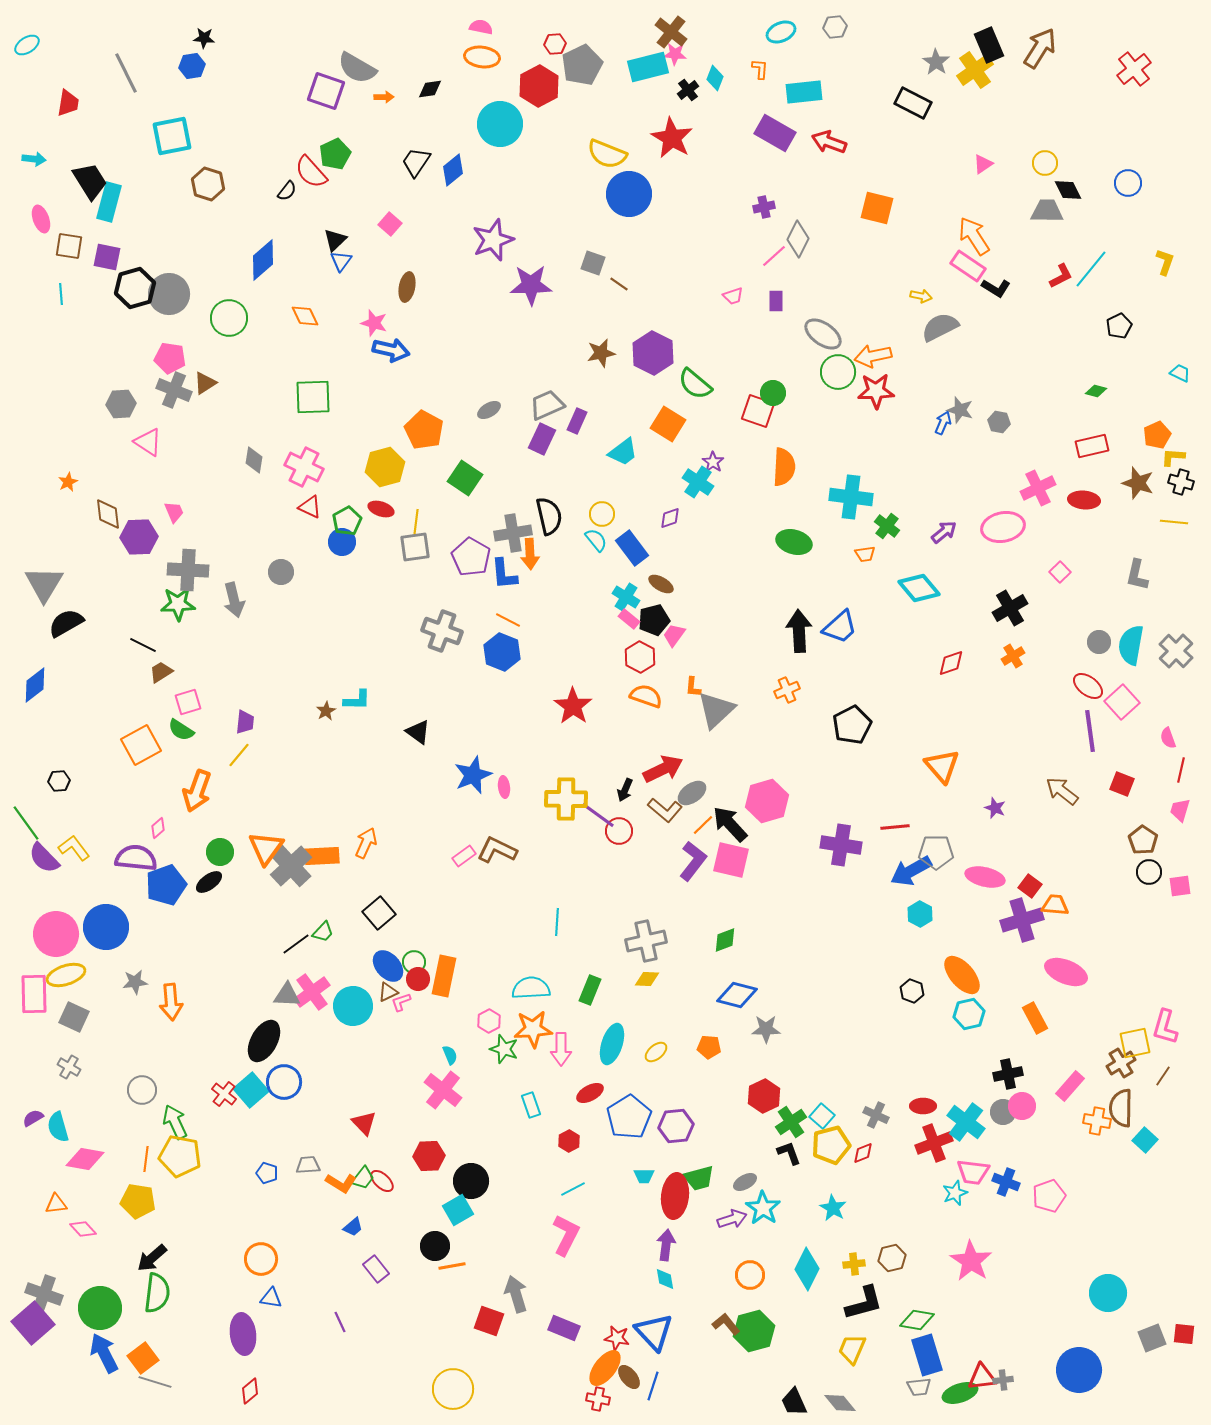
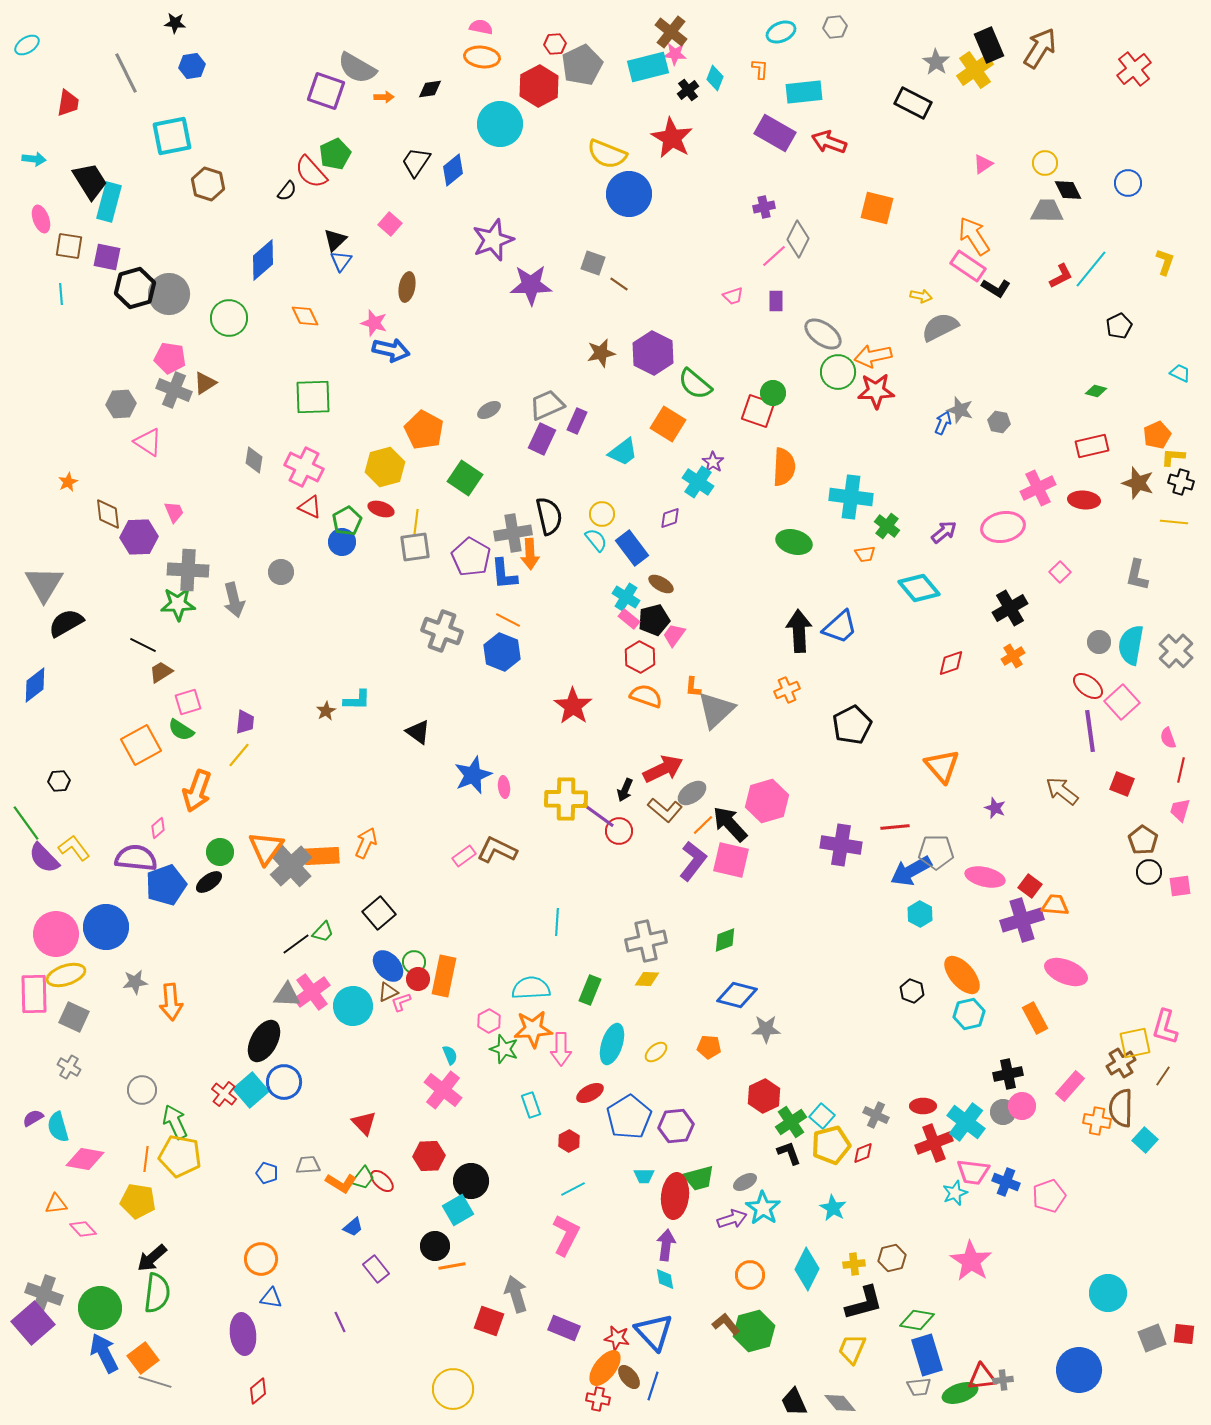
black star at (204, 38): moved 29 px left, 15 px up
red diamond at (250, 1391): moved 8 px right
